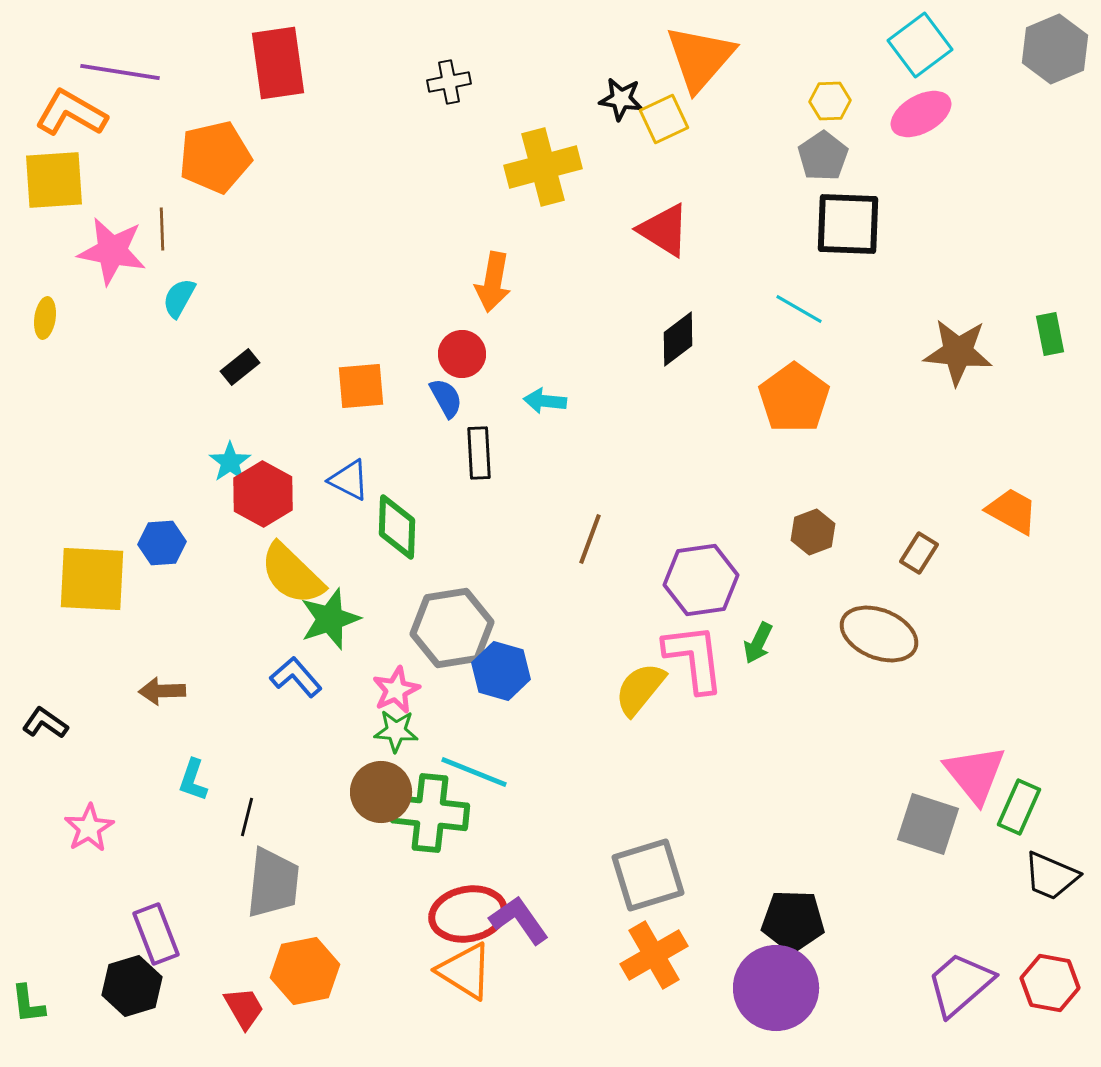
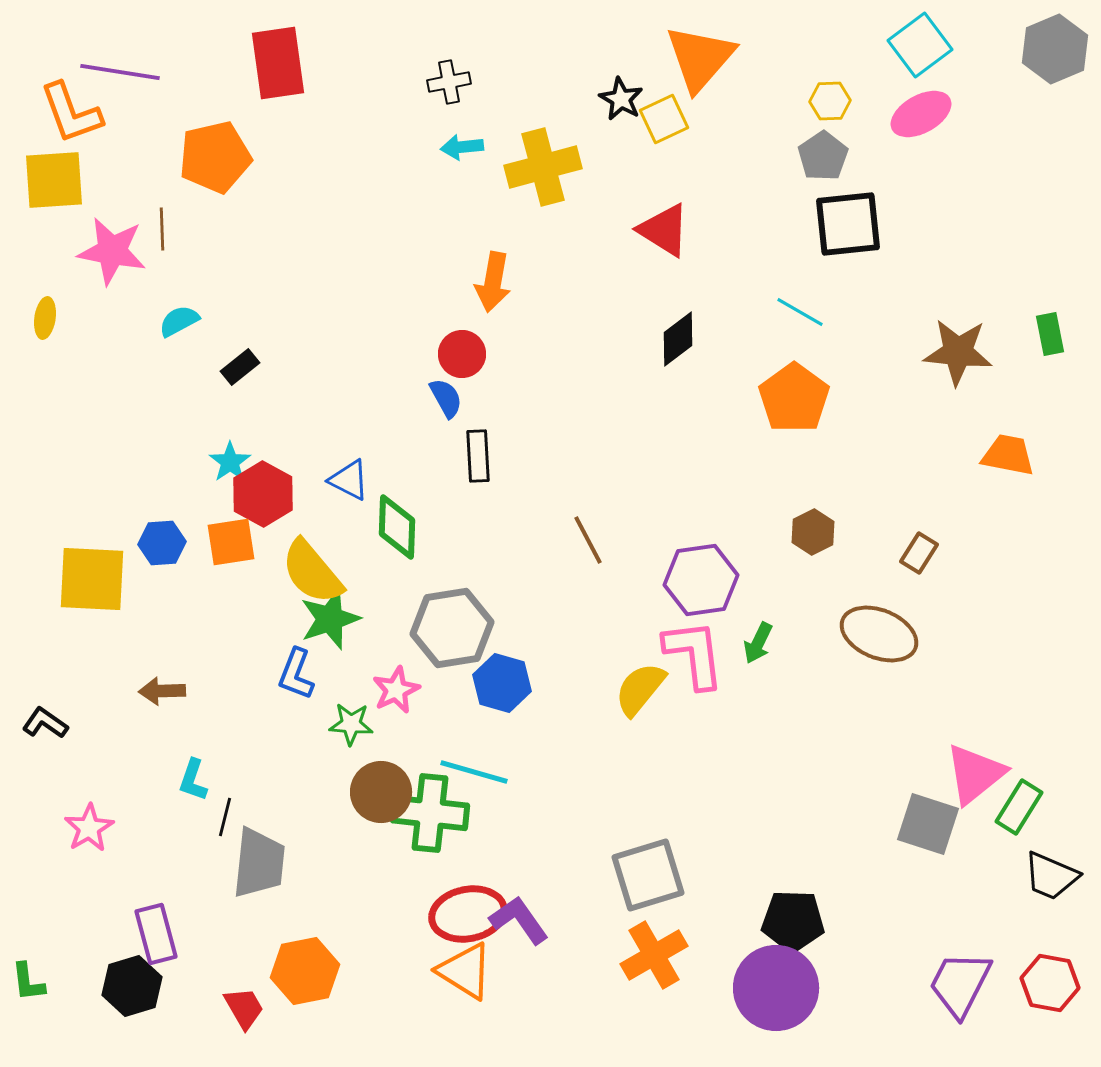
black star at (621, 99): rotated 21 degrees clockwise
orange L-shape at (71, 113): rotated 140 degrees counterclockwise
black square at (848, 224): rotated 8 degrees counterclockwise
cyan semicircle at (179, 298): moved 23 px down; rotated 33 degrees clockwise
cyan line at (799, 309): moved 1 px right, 3 px down
orange square at (361, 386): moved 130 px left, 156 px down; rotated 4 degrees counterclockwise
cyan arrow at (545, 401): moved 83 px left, 254 px up; rotated 12 degrees counterclockwise
black rectangle at (479, 453): moved 1 px left, 3 px down
orange trapezoid at (1012, 511): moved 4 px left, 56 px up; rotated 18 degrees counterclockwise
brown hexagon at (813, 532): rotated 6 degrees counterclockwise
brown line at (590, 539): moved 2 px left, 1 px down; rotated 48 degrees counterclockwise
yellow semicircle at (292, 574): moved 20 px right, 2 px up; rotated 6 degrees clockwise
pink L-shape at (694, 658): moved 4 px up
blue hexagon at (501, 671): moved 1 px right, 12 px down
blue L-shape at (296, 677): moved 3 px up; rotated 118 degrees counterclockwise
green star at (396, 731): moved 45 px left, 7 px up
cyan line at (474, 772): rotated 6 degrees counterclockwise
pink triangle at (975, 774): rotated 30 degrees clockwise
green rectangle at (1019, 807): rotated 8 degrees clockwise
black line at (247, 817): moved 22 px left
gray trapezoid at (273, 883): moved 14 px left, 20 px up
purple rectangle at (156, 934): rotated 6 degrees clockwise
purple trapezoid at (960, 984): rotated 22 degrees counterclockwise
green L-shape at (28, 1004): moved 22 px up
